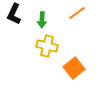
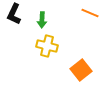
orange line: moved 13 px right; rotated 60 degrees clockwise
orange square: moved 7 px right, 2 px down
